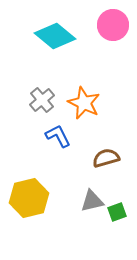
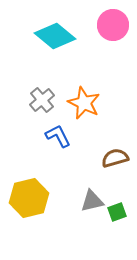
brown semicircle: moved 9 px right
